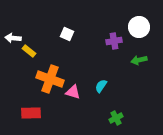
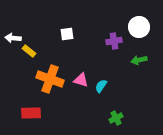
white square: rotated 32 degrees counterclockwise
pink triangle: moved 8 px right, 12 px up
